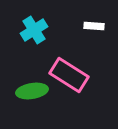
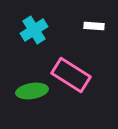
pink rectangle: moved 2 px right
